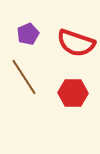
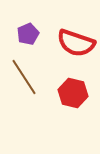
red hexagon: rotated 12 degrees clockwise
